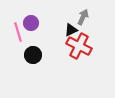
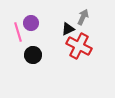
black triangle: moved 3 px left, 1 px up
